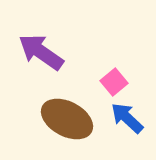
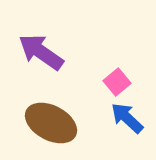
pink square: moved 3 px right
brown ellipse: moved 16 px left, 4 px down
